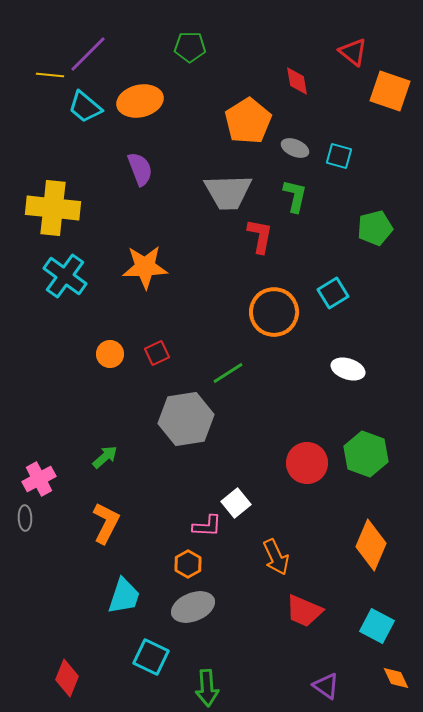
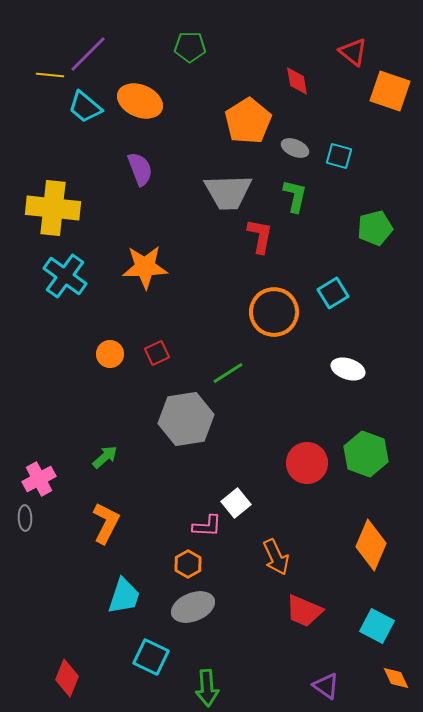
orange ellipse at (140, 101): rotated 36 degrees clockwise
